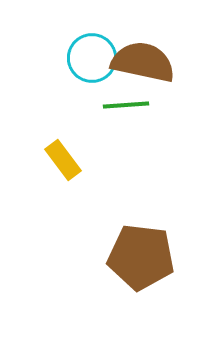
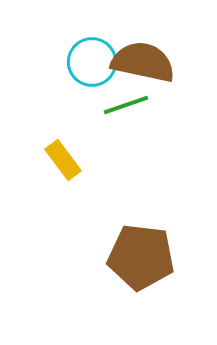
cyan circle: moved 4 px down
green line: rotated 15 degrees counterclockwise
